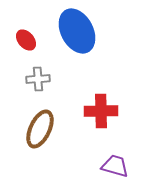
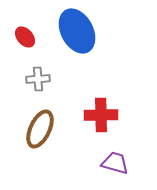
red ellipse: moved 1 px left, 3 px up
red cross: moved 4 px down
purple trapezoid: moved 3 px up
